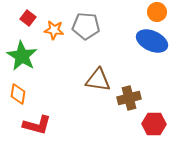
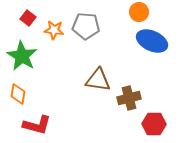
orange circle: moved 18 px left
